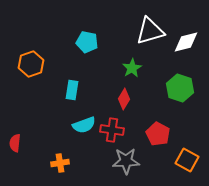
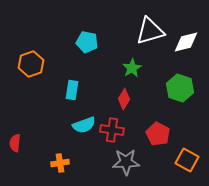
gray star: moved 1 px down
